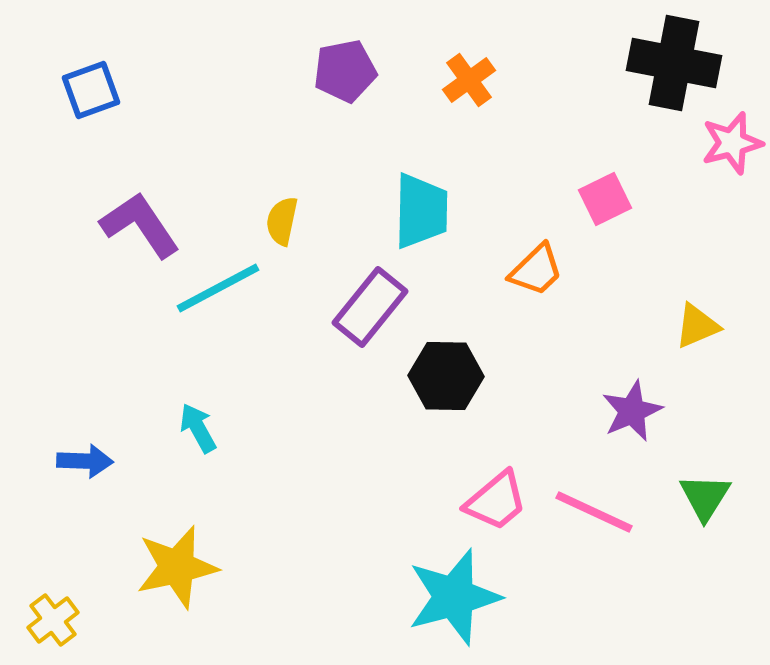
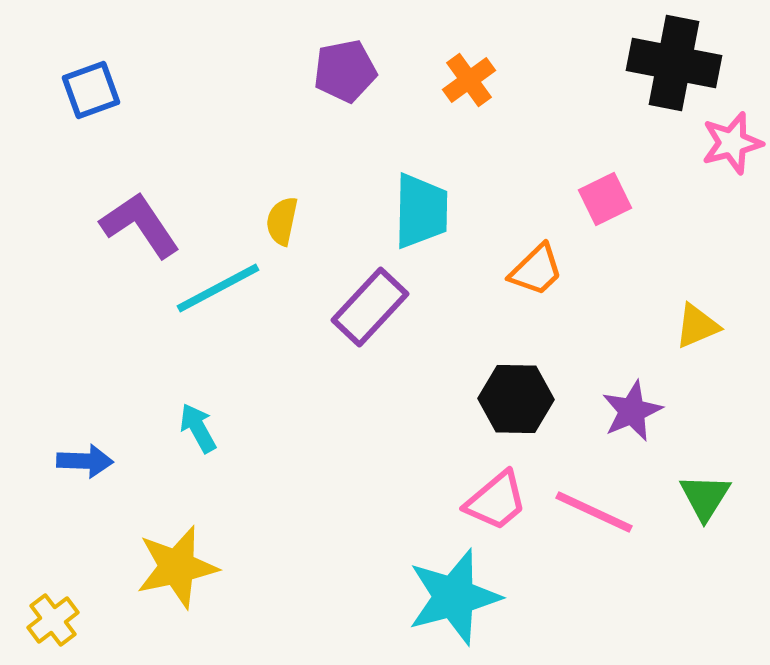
purple rectangle: rotated 4 degrees clockwise
black hexagon: moved 70 px right, 23 px down
